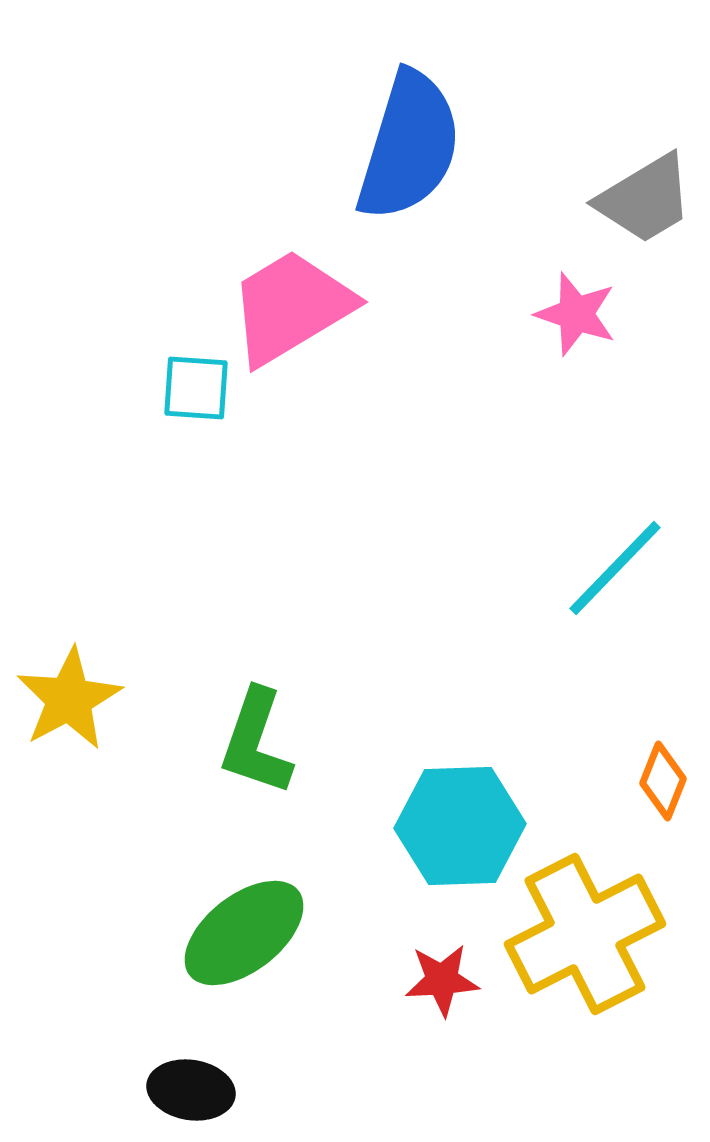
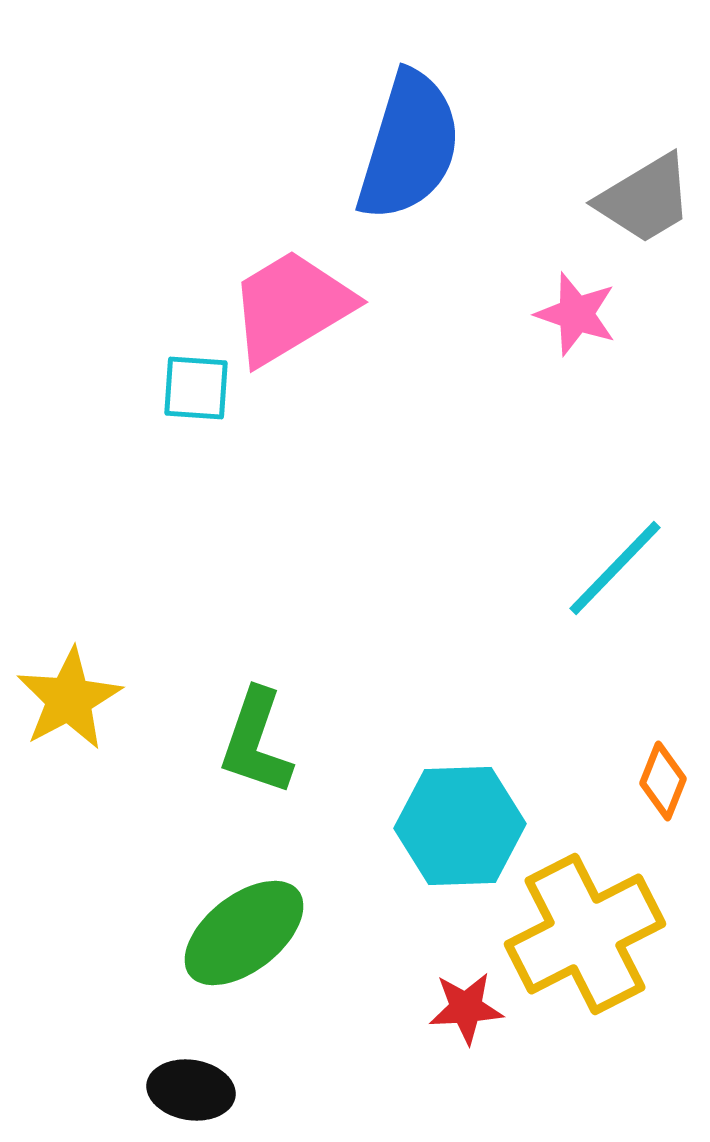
red star: moved 24 px right, 28 px down
